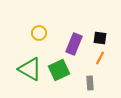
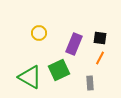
green triangle: moved 8 px down
